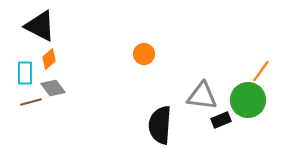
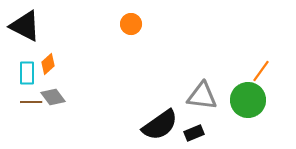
black triangle: moved 15 px left
orange circle: moved 13 px left, 30 px up
orange diamond: moved 1 px left, 5 px down
cyan rectangle: moved 2 px right
gray diamond: moved 9 px down
brown line: rotated 15 degrees clockwise
black rectangle: moved 27 px left, 13 px down
black semicircle: rotated 129 degrees counterclockwise
